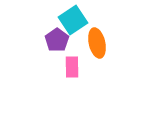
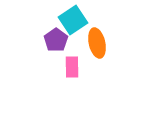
purple pentagon: moved 1 px left
